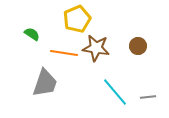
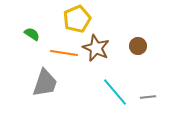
brown star: rotated 16 degrees clockwise
